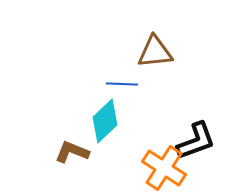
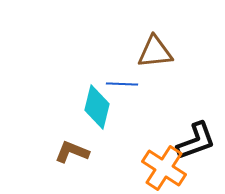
cyan diamond: moved 8 px left, 14 px up; rotated 33 degrees counterclockwise
